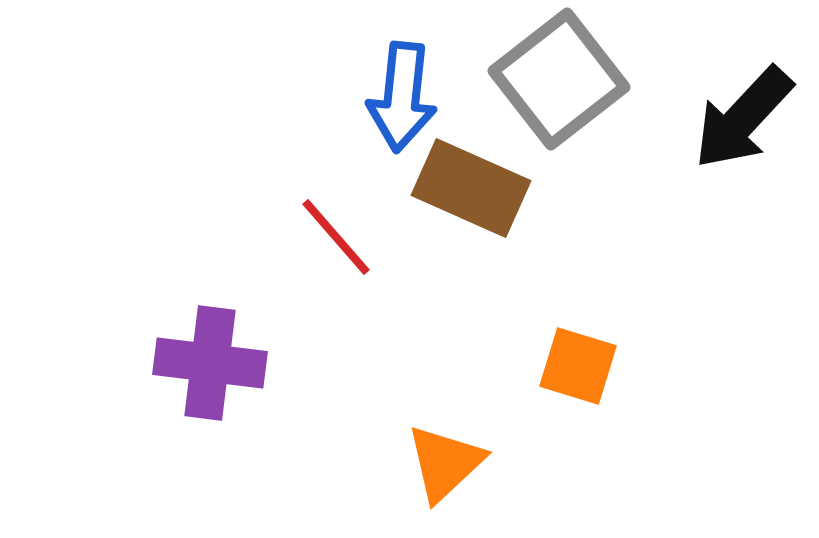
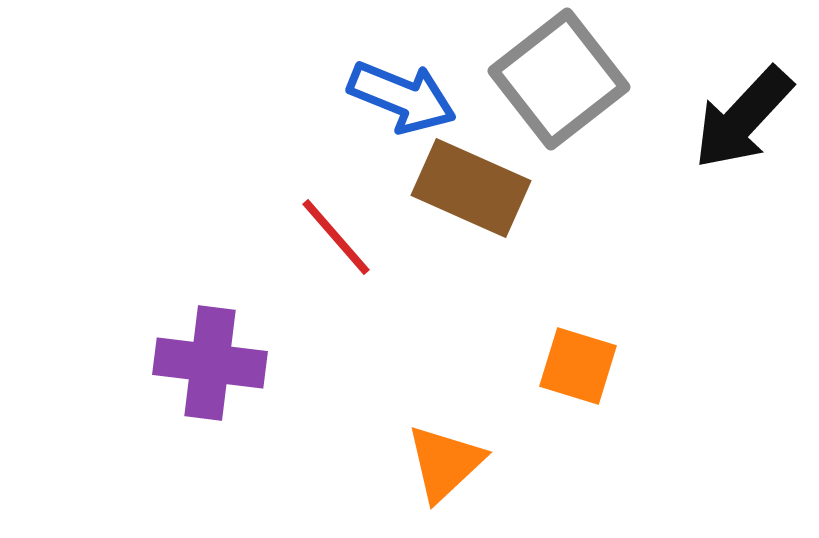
blue arrow: rotated 74 degrees counterclockwise
